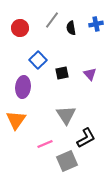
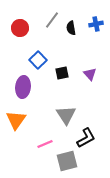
gray square: rotated 10 degrees clockwise
